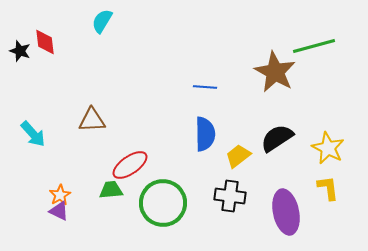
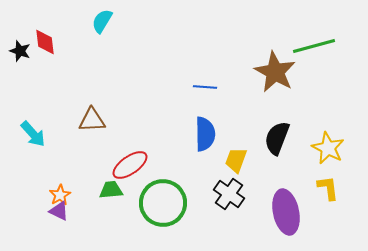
black semicircle: rotated 36 degrees counterclockwise
yellow trapezoid: moved 2 px left, 4 px down; rotated 32 degrees counterclockwise
black cross: moved 1 px left, 2 px up; rotated 28 degrees clockwise
